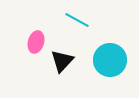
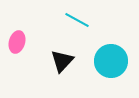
pink ellipse: moved 19 px left
cyan circle: moved 1 px right, 1 px down
